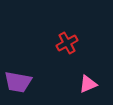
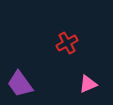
purple trapezoid: moved 2 px right, 2 px down; rotated 44 degrees clockwise
